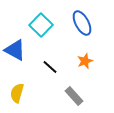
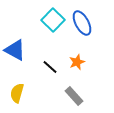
cyan square: moved 12 px right, 5 px up
orange star: moved 8 px left, 1 px down
